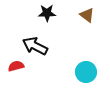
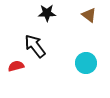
brown triangle: moved 2 px right
black arrow: rotated 25 degrees clockwise
cyan circle: moved 9 px up
